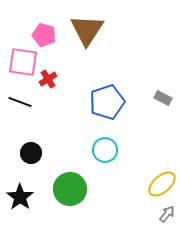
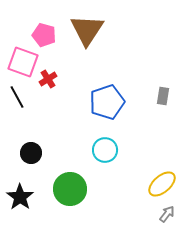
pink square: rotated 12 degrees clockwise
gray rectangle: moved 2 px up; rotated 72 degrees clockwise
black line: moved 3 px left, 5 px up; rotated 40 degrees clockwise
